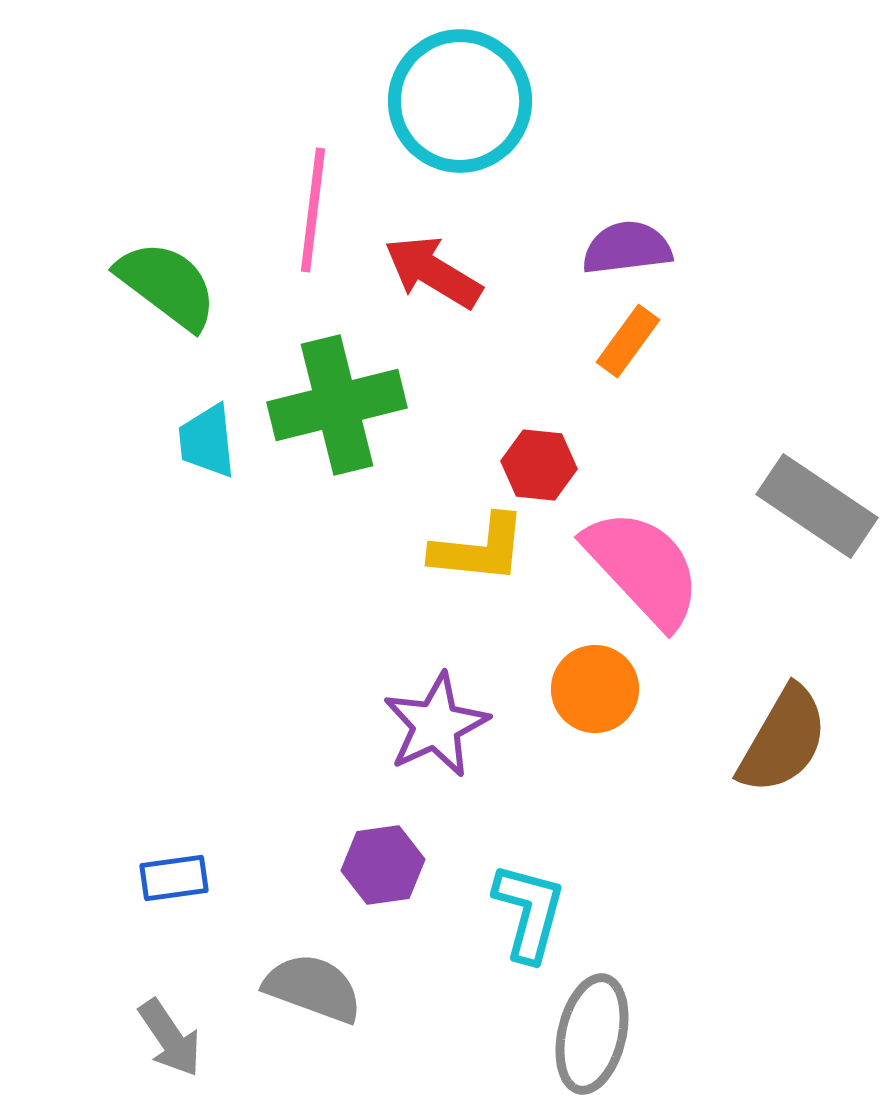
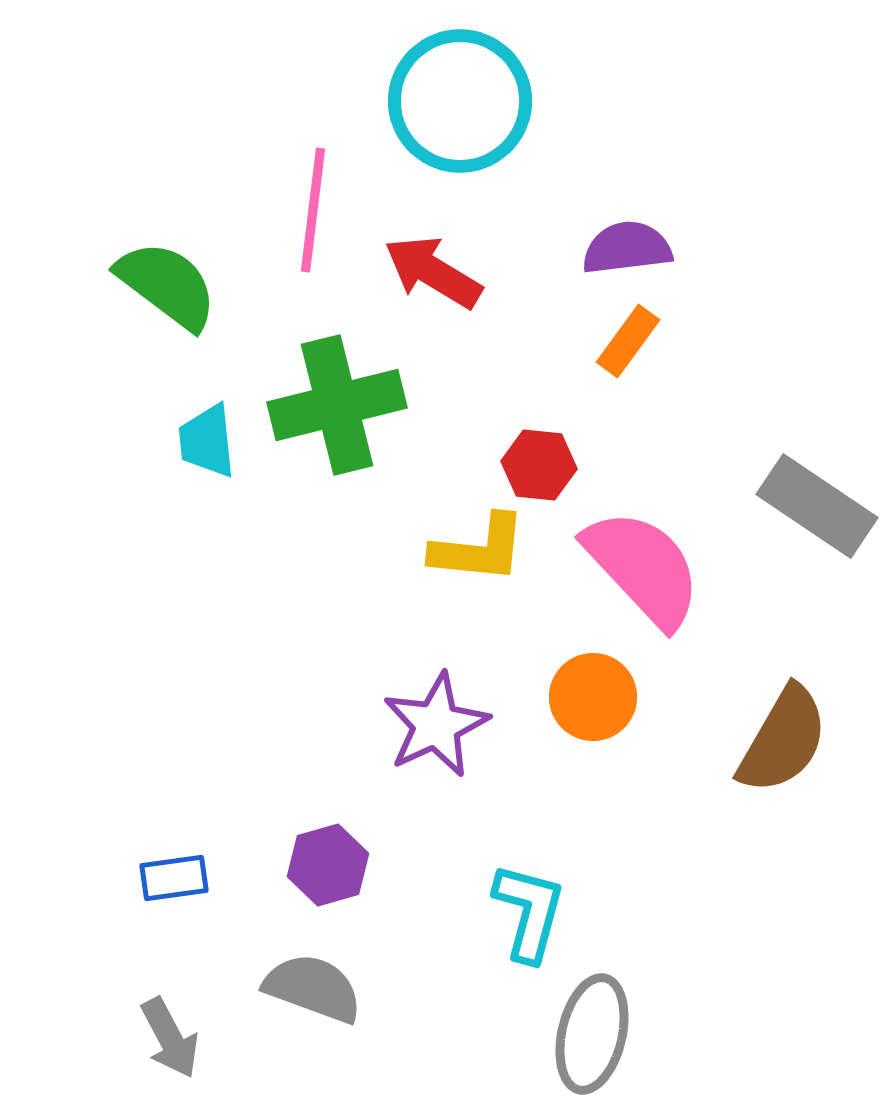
orange circle: moved 2 px left, 8 px down
purple hexagon: moved 55 px left; rotated 8 degrees counterclockwise
gray arrow: rotated 6 degrees clockwise
